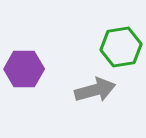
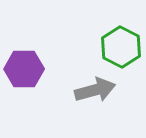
green hexagon: rotated 24 degrees counterclockwise
